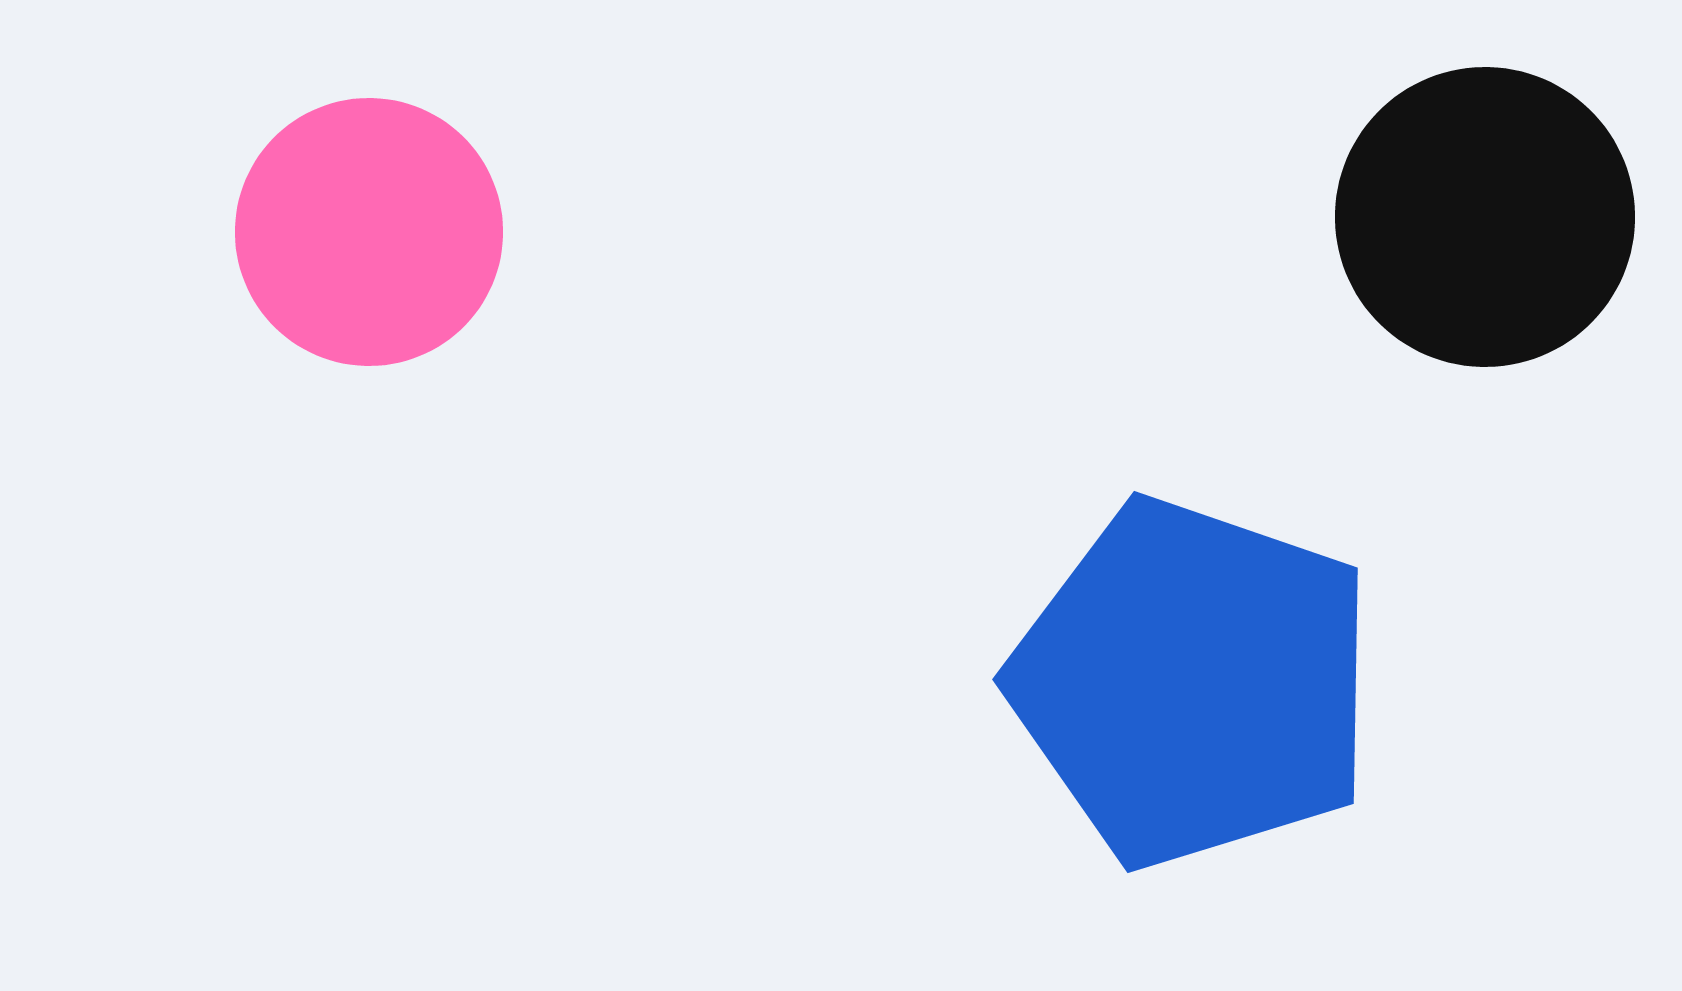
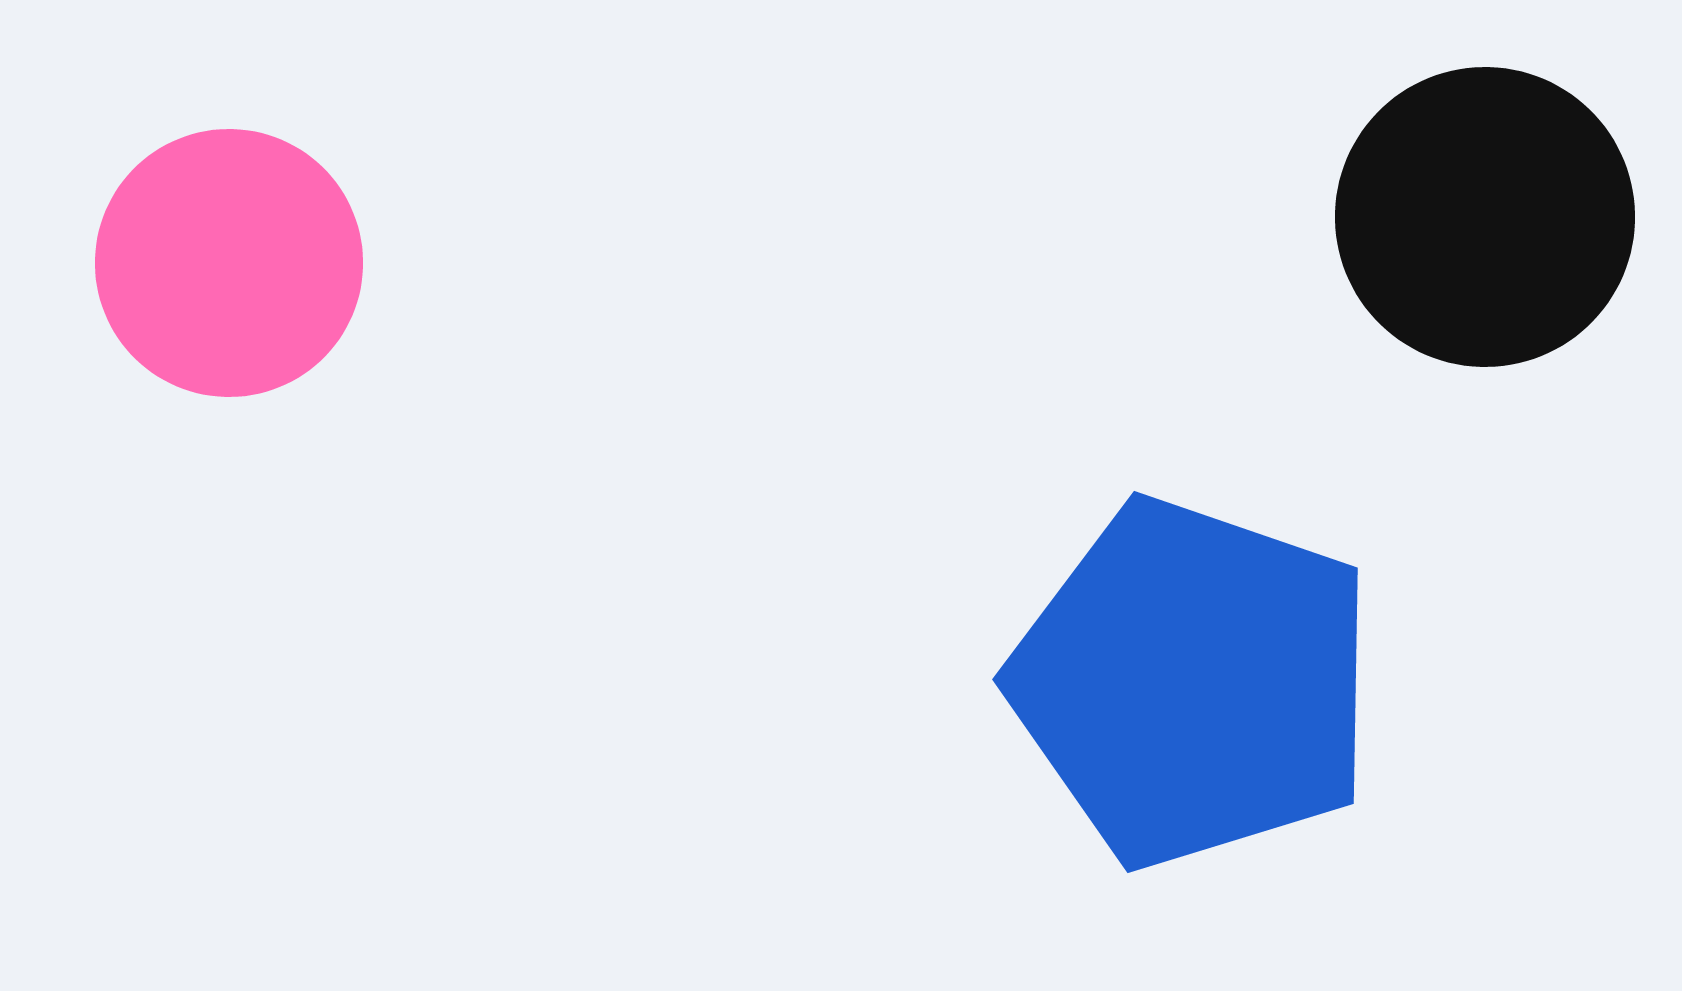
pink circle: moved 140 px left, 31 px down
